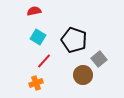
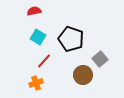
black pentagon: moved 3 px left, 1 px up
gray square: moved 1 px right
